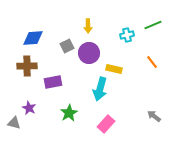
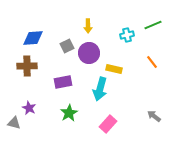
purple rectangle: moved 10 px right
pink rectangle: moved 2 px right
